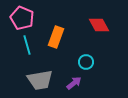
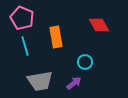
orange rectangle: rotated 30 degrees counterclockwise
cyan line: moved 2 px left, 1 px down
cyan circle: moved 1 px left
gray trapezoid: moved 1 px down
